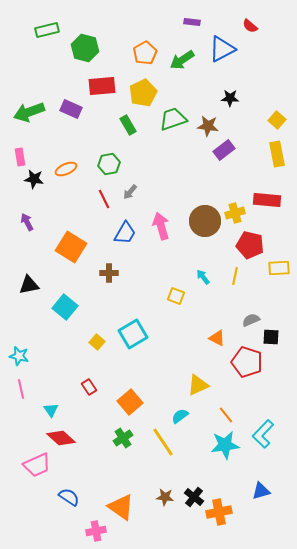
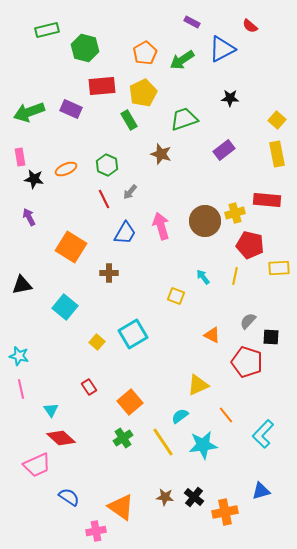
purple rectangle at (192, 22): rotated 21 degrees clockwise
green trapezoid at (173, 119): moved 11 px right
green rectangle at (128, 125): moved 1 px right, 5 px up
brown star at (208, 126): moved 47 px left, 28 px down; rotated 10 degrees clockwise
green hexagon at (109, 164): moved 2 px left, 1 px down; rotated 25 degrees counterclockwise
purple arrow at (27, 222): moved 2 px right, 5 px up
black triangle at (29, 285): moved 7 px left
gray semicircle at (251, 320): moved 3 px left, 1 px down; rotated 24 degrees counterclockwise
orange triangle at (217, 338): moved 5 px left, 3 px up
cyan star at (225, 445): moved 22 px left
orange cross at (219, 512): moved 6 px right
